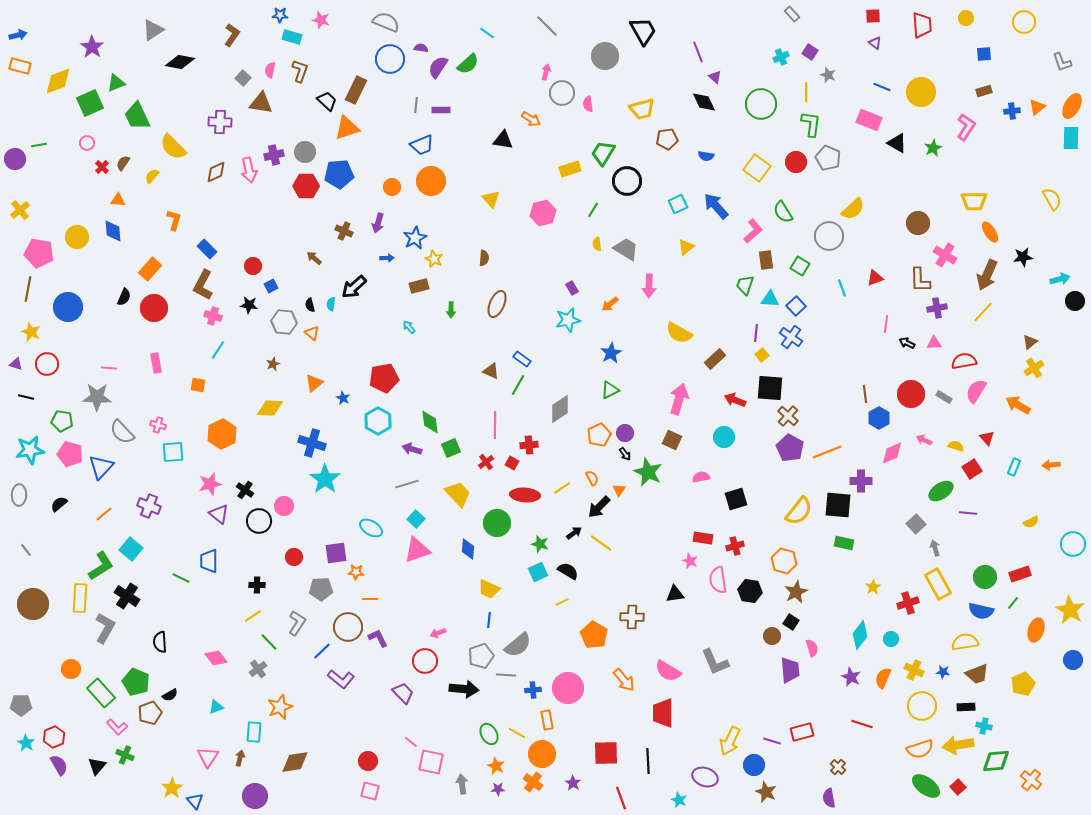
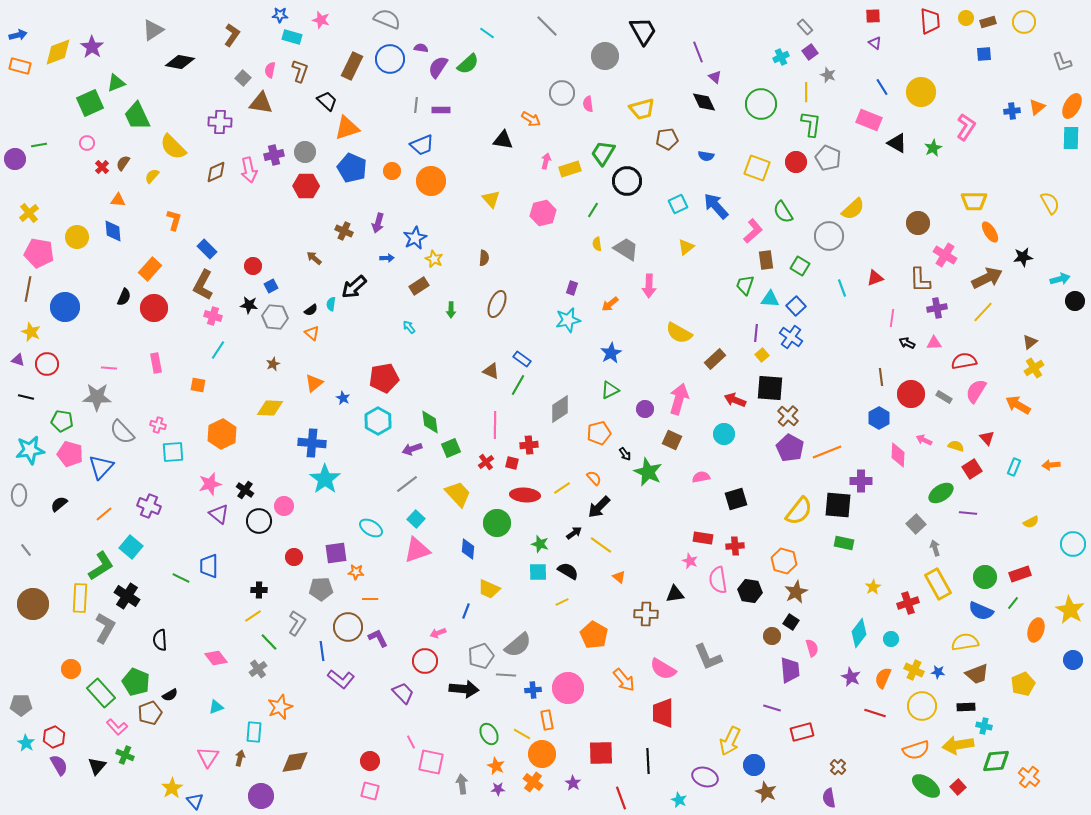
gray rectangle at (792, 14): moved 13 px right, 13 px down
gray semicircle at (386, 22): moved 1 px right, 3 px up
red trapezoid at (922, 25): moved 8 px right, 4 px up
purple square at (810, 52): rotated 21 degrees clockwise
pink arrow at (546, 72): moved 89 px down
yellow diamond at (58, 81): moved 29 px up
blue line at (882, 87): rotated 36 degrees clockwise
brown rectangle at (356, 90): moved 4 px left, 24 px up
brown rectangle at (984, 91): moved 4 px right, 69 px up
yellow square at (757, 168): rotated 16 degrees counterclockwise
blue pentagon at (339, 174): moved 13 px right, 6 px up; rotated 28 degrees clockwise
orange circle at (392, 187): moved 16 px up
yellow semicircle at (1052, 199): moved 2 px left, 4 px down
yellow cross at (20, 210): moved 9 px right, 3 px down
brown arrow at (987, 275): moved 3 px down; rotated 140 degrees counterclockwise
brown rectangle at (419, 286): rotated 18 degrees counterclockwise
purple rectangle at (572, 288): rotated 48 degrees clockwise
black semicircle at (310, 305): moved 1 px right, 5 px down; rotated 112 degrees counterclockwise
blue circle at (68, 307): moved 3 px left
gray hexagon at (284, 322): moved 9 px left, 5 px up
pink line at (886, 324): moved 6 px right, 6 px up
purple triangle at (16, 364): moved 2 px right, 4 px up
brown line at (865, 394): moved 16 px right, 17 px up
purple circle at (625, 433): moved 20 px right, 24 px up
orange pentagon at (599, 435): moved 2 px up; rotated 10 degrees clockwise
cyan circle at (724, 437): moved 3 px up
blue cross at (312, 443): rotated 12 degrees counterclockwise
purple arrow at (412, 449): rotated 36 degrees counterclockwise
pink diamond at (892, 453): moved 6 px right, 2 px down; rotated 65 degrees counterclockwise
red square at (512, 463): rotated 16 degrees counterclockwise
orange semicircle at (592, 478): moved 2 px right; rotated 14 degrees counterclockwise
gray line at (407, 484): rotated 20 degrees counterclockwise
orange triangle at (619, 490): moved 87 px down; rotated 24 degrees counterclockwise
green ellipse at (941, 491): moved 2 px down
yellow line at (601, 543): moved 2 px down
red cross at (735, 546): rotated 12 degrees clockwise
cyan square at (131, 549): moved 2 px up
blue trapezoid at (209, 561): moved 5 px down
cyan square at (538, 572): rotated 24 degrees clockwise
black cross at (257, 585): moved 2 px right, 5 px down
blue semicircle at (981, 611): rotated 10 degrees clockwise
brown cross at (632, 617): moved 14 px right, 3 px up
blue line at (489, 620): moved 23 px left, 9 px up; rotated 14 degrees clockwise
cyan diamond at (860, 635): moved 1 px left, 2 px up
black semicircle at (160, 642): moved 2 px up
blue line at (322, 651): rotated 54 degrees counterclockwise
gray L-shape at (715, 662): moved 7 px left, 5 px up
pink semicircle at (668, 671): moved 5 px left, 2 px up
blue star at (943, 672): moved 5 px left
red line at (862, 724): moved 13 px right, 11 px up
yellow line at (517, 733): moved 5 px right, 1 px down
purple line at (772, 741): moved 33 px up
pink line at (411, 742): rotated 24 degrees clockwise
orange semicircle at (920, 749): moved 4 px left, 1 px down
red square at (606, 753): moved 5 px left
red circle at (368, 761): moved 2 px right
orange cross at (1031, 780): moved 2 px left, 3 px up
purple circle at (255, 796): moved 6 px right
